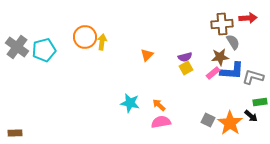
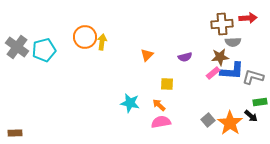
gray semicircle: rotated 119 degrees clockwise
yellow square: moved 19 px left, 16 px down; rotated 32 degrees clockwise
gray square: rotated 24 degrees clockwise
